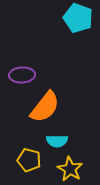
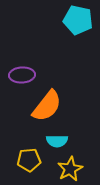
cyan pentagon: moved 2 px down; rotated 8 degrees counterclockwise
orange semicircle: moved 2 px right, 1 px up
yellow pentagon: rotated 20 degrees counterclockwise
yellow star: rotated 15 degrees clockwise
